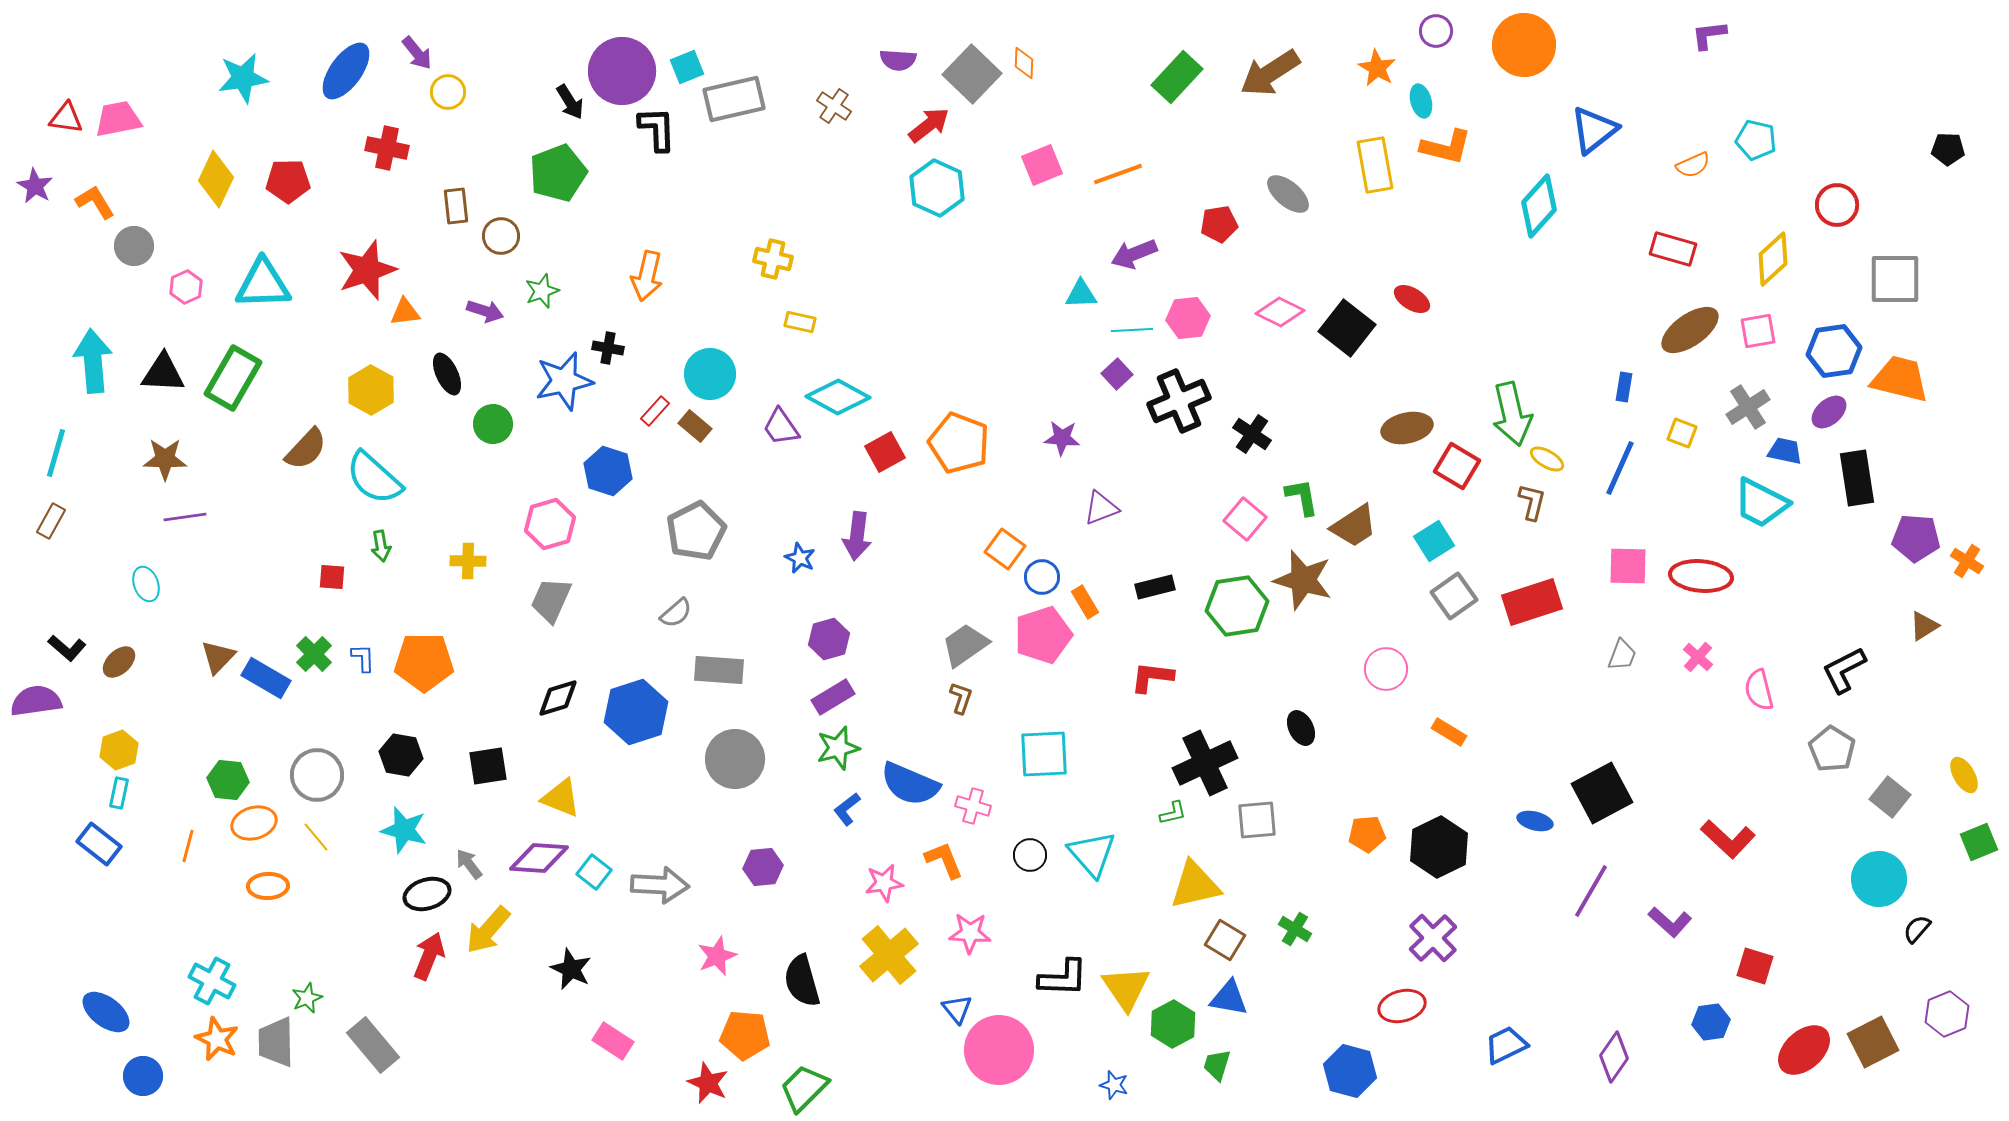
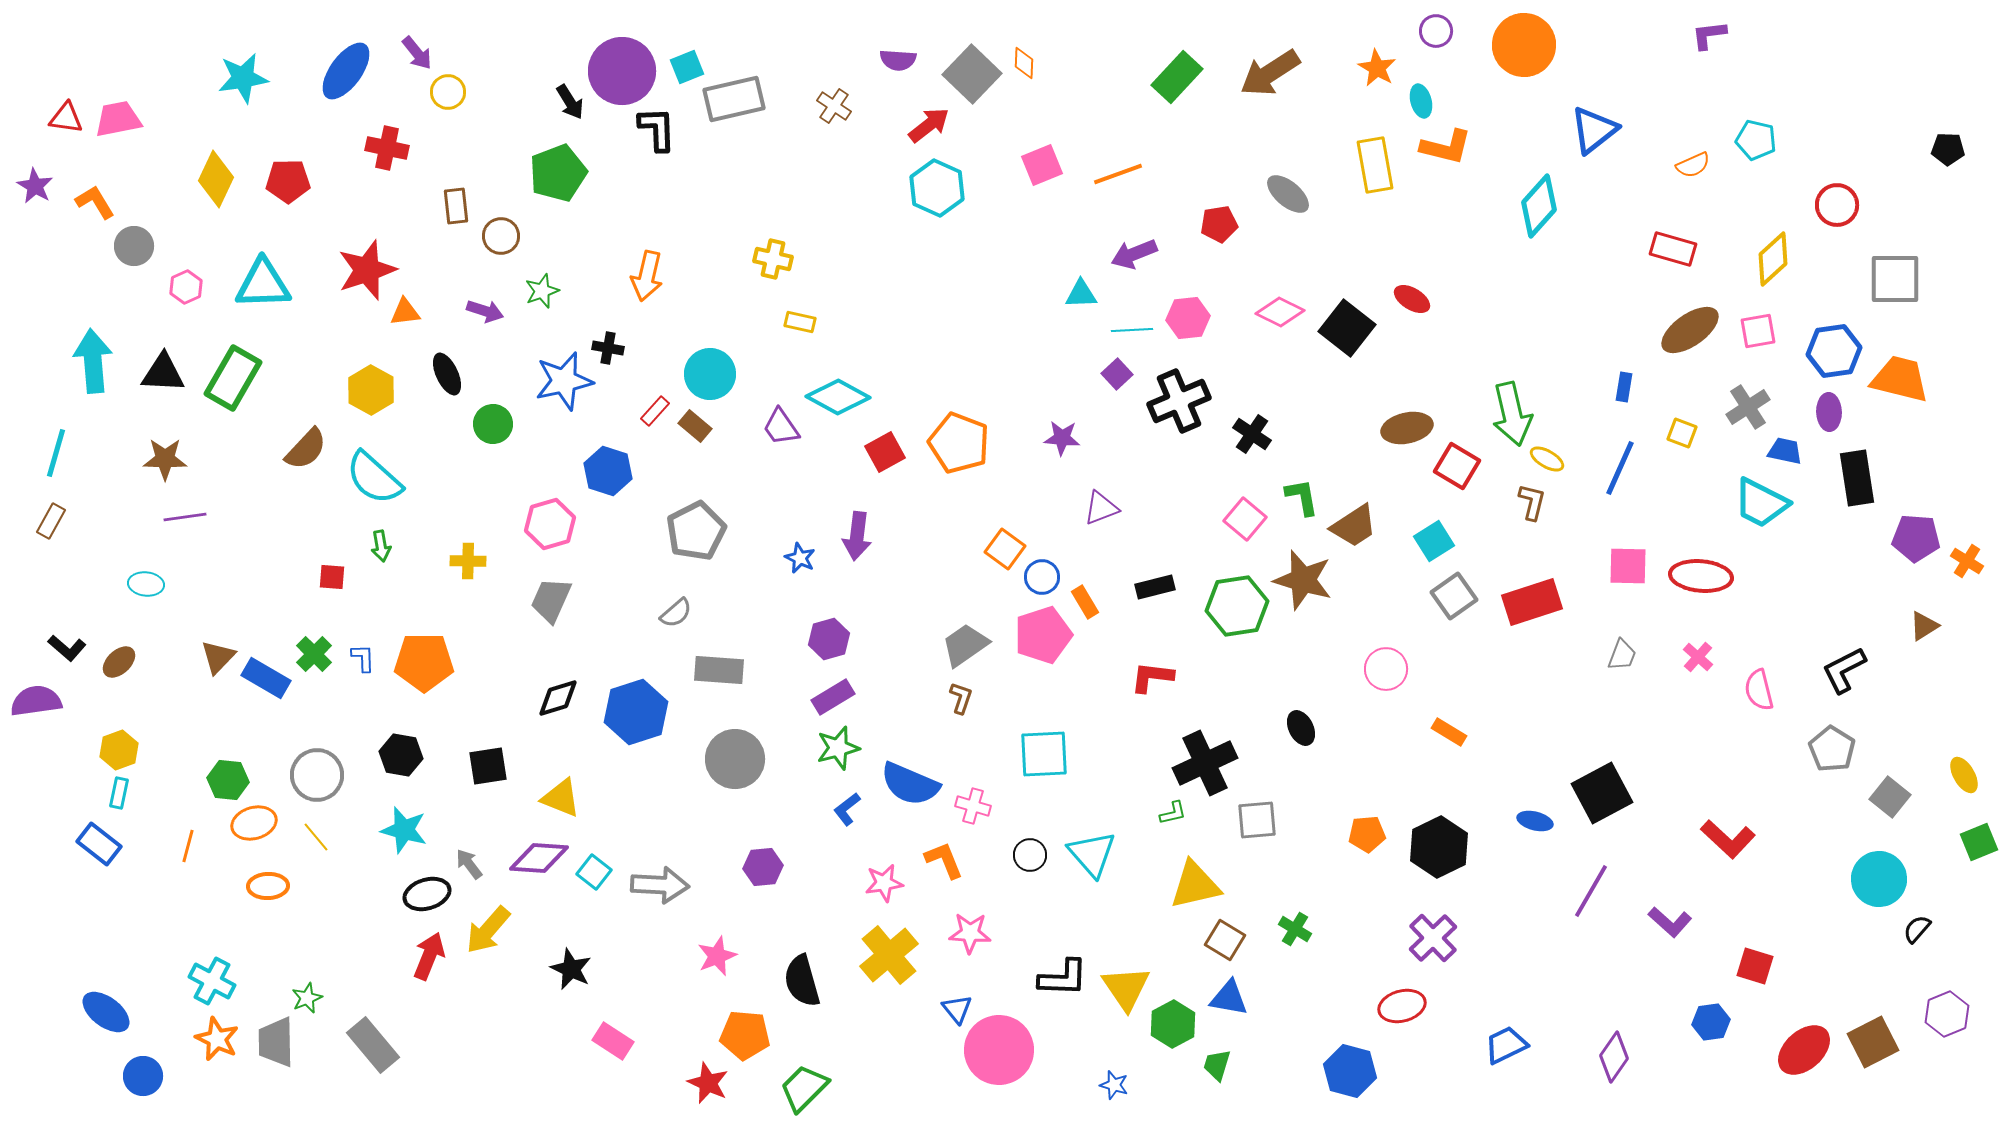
purple ellipse at (1829, 412): rotated 51 degrees counterclockwise
cyan ellipse at (146, 584): rotated 64 degrees counterclockwise
